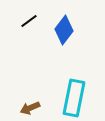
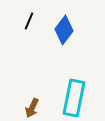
black line: rotated 30 degrees counterclockwise
brown arrow: moved 2 px right; rotated 42 degrees counterclockwise
